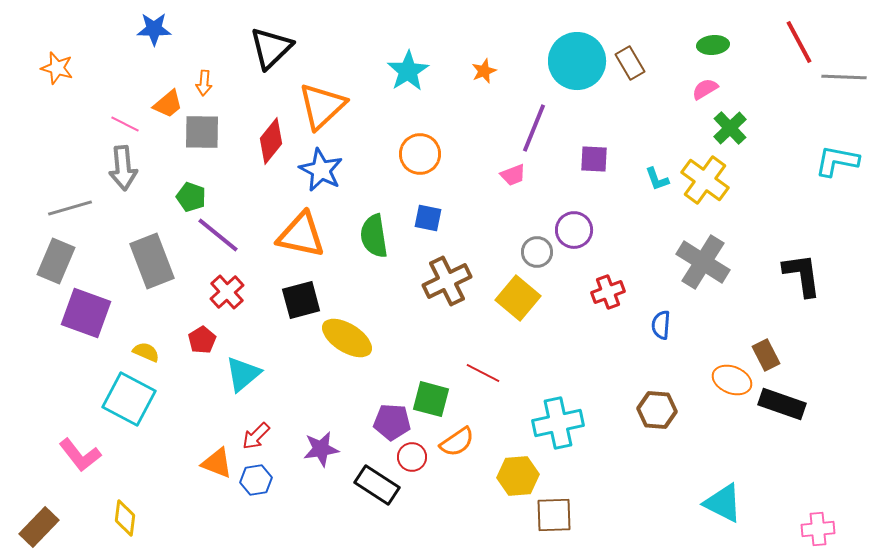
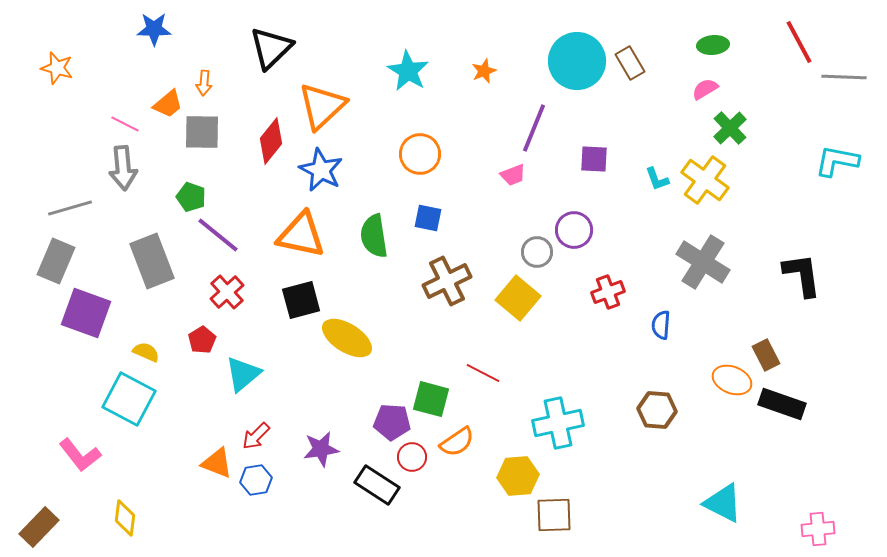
cyan star at (408, 71): rotated 9 degrees counterclockwise
